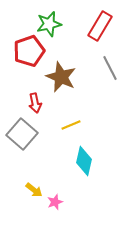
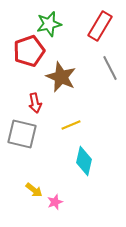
gray square: rotated 28 degrees counterclockwise
